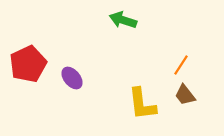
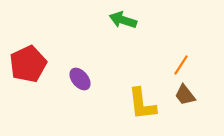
purple ellipse: moved 8 px right, 1 px down
